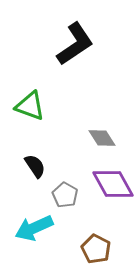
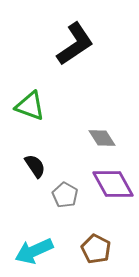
cyan arrow: moved 23 px down
